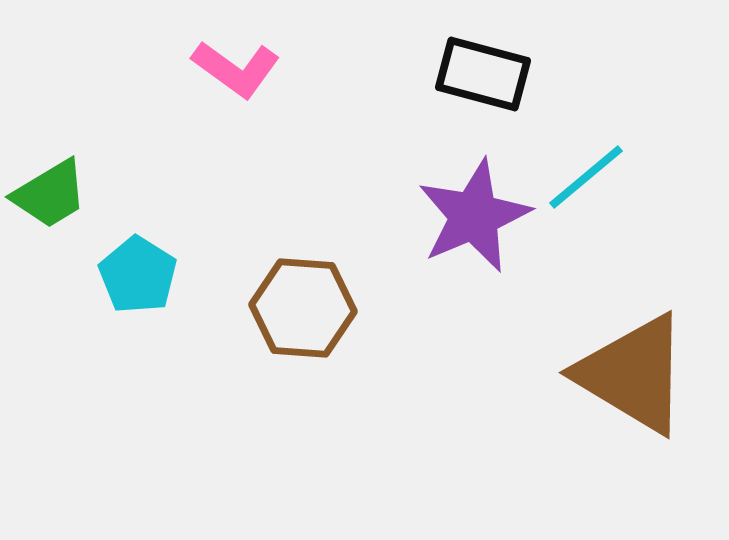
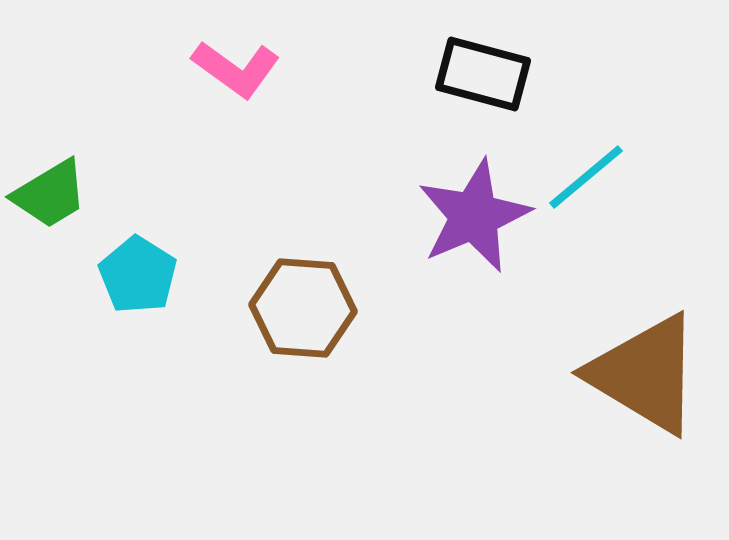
brown triangle: moved 12 px right
